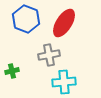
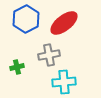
blue hexagon: rotated 12 degrees clockwise
red ellipse: rotated 20 degrees clockwise
green cross: moved 5 px right, 4 px up
